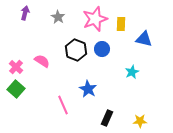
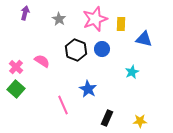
gray star: moved 1 px right, 2 px down
